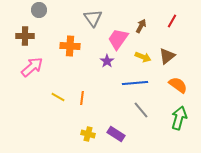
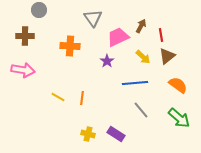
red line: moved 11 px left, 14 px down; rotated 40 degrees counterclockwise
pink trapezoid: moved 2 px up; rotated 30 degrees clockwise
yellow arrow: rotated 21 degrees clockwise
pink arrow: moved 9 px left, 3 px down; rotated 50 degrees clockwise
green arrow: rotated 115 degrees clockwise
